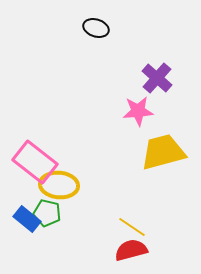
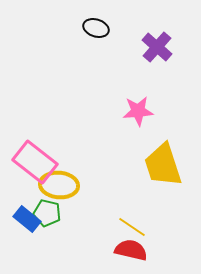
purple cross: moved 31 px up
yellow trapezoid: moved 13 px down; rotated 93 degrees counterclockwise
red semicircle: rotated 28 degrees clockwise
